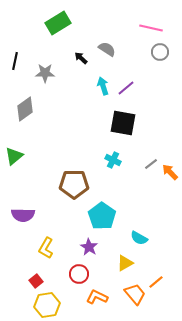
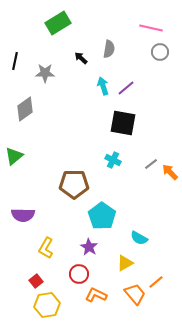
gray semicircle: moved 2 px right; rotated 66 degrees clockwise
orange L-shape: moved 1 px left, 2 px up
